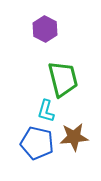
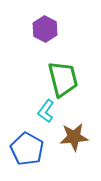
cyan L-shape: rotated 20 degrees clockwise
blue pentagon: moved 10 px left, 6 px down; rotated 16 degrees clockwise
